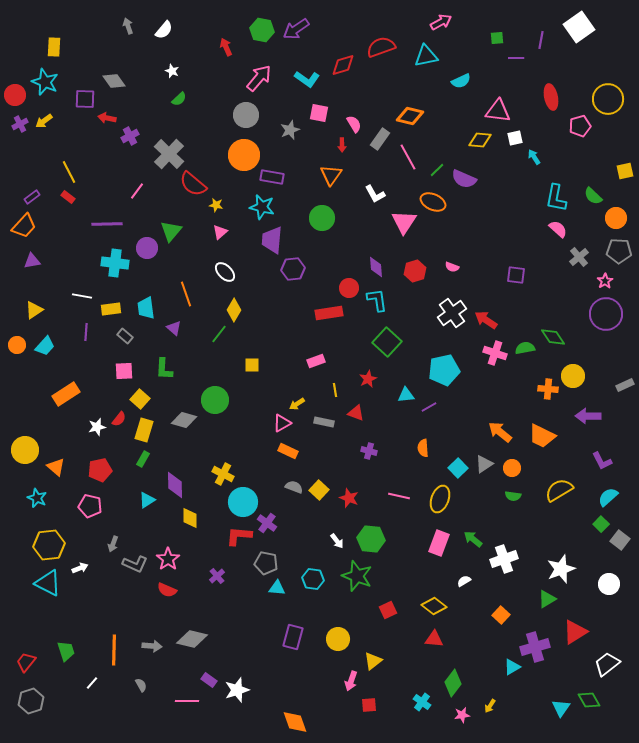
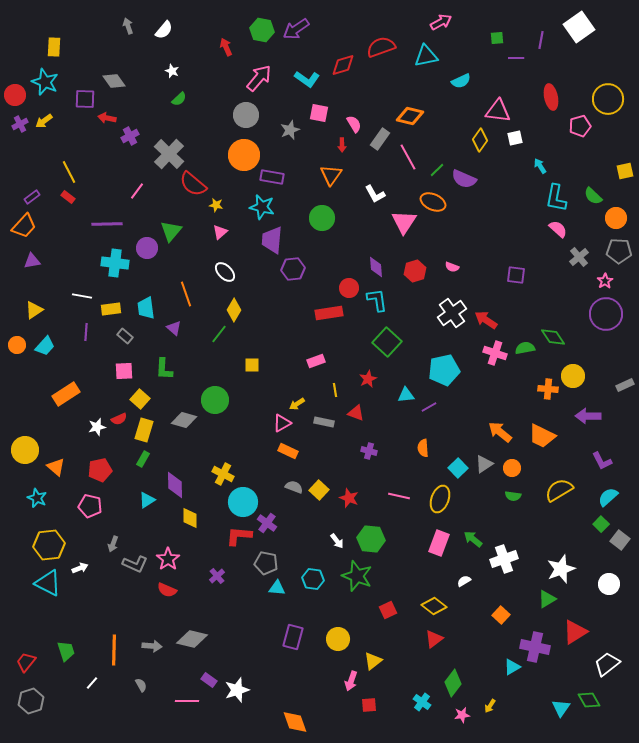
yellow diamond at (480, 140): rotated 60 degrees counterclockwise
cyan arrow at (534, 157): moved 6 px right, 9 px down
red semicircle at (119, 419): rotated 28 degrees clockwise
red triangle at (434, 639): rotated 42 degrees counterclockwise
purple cross at (535, 647): rotated 28 degrees clockwise
